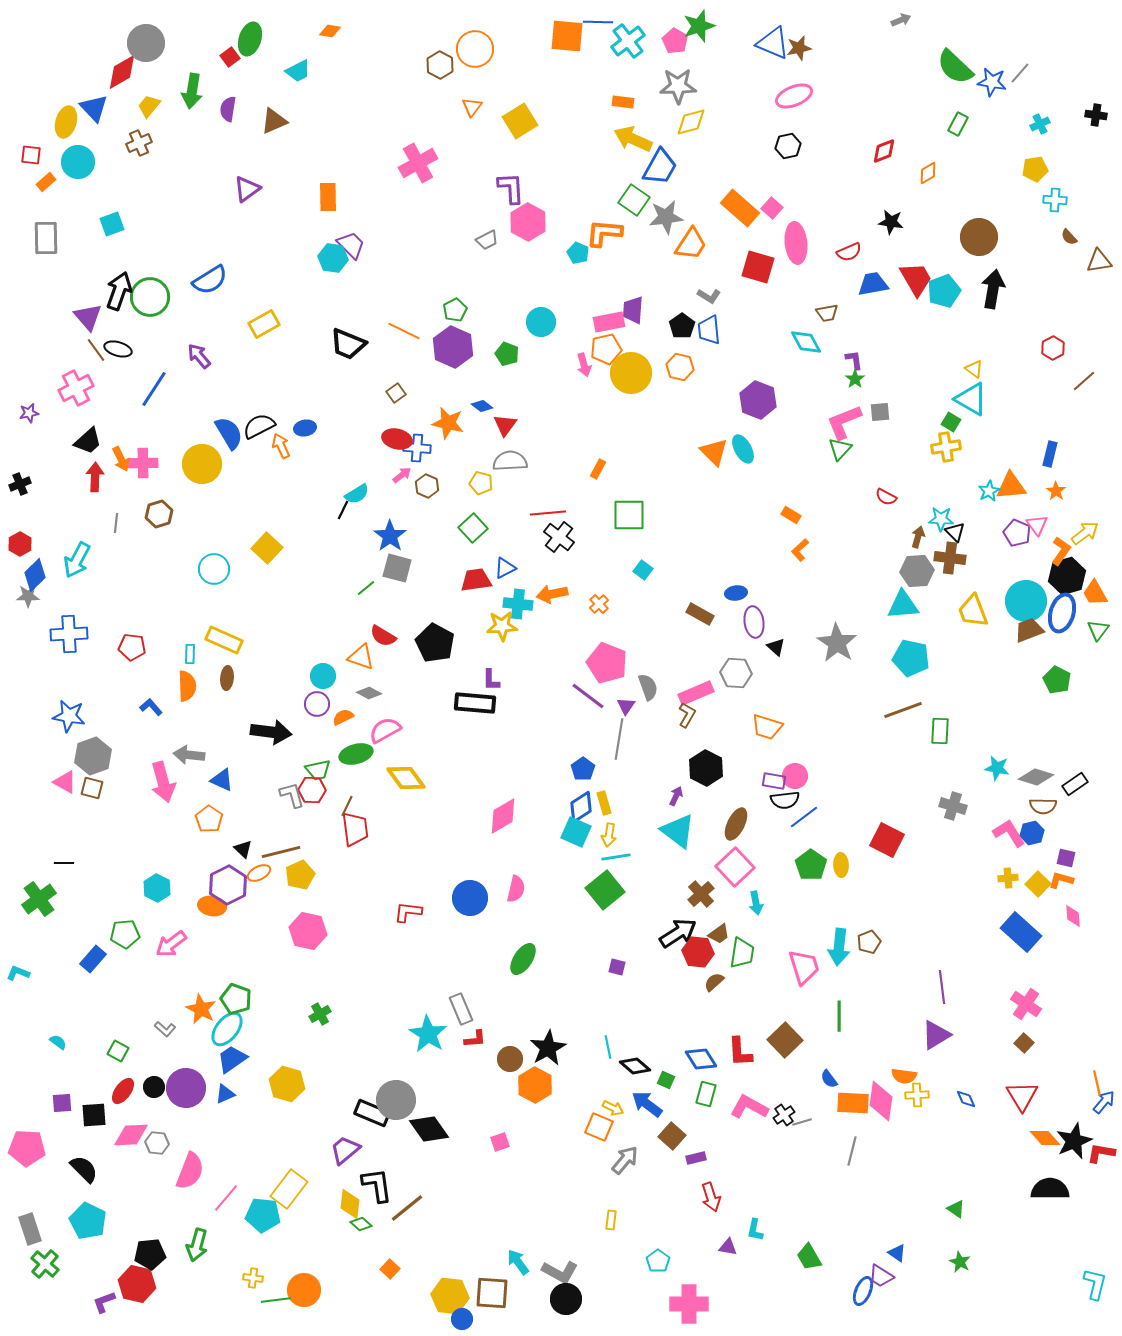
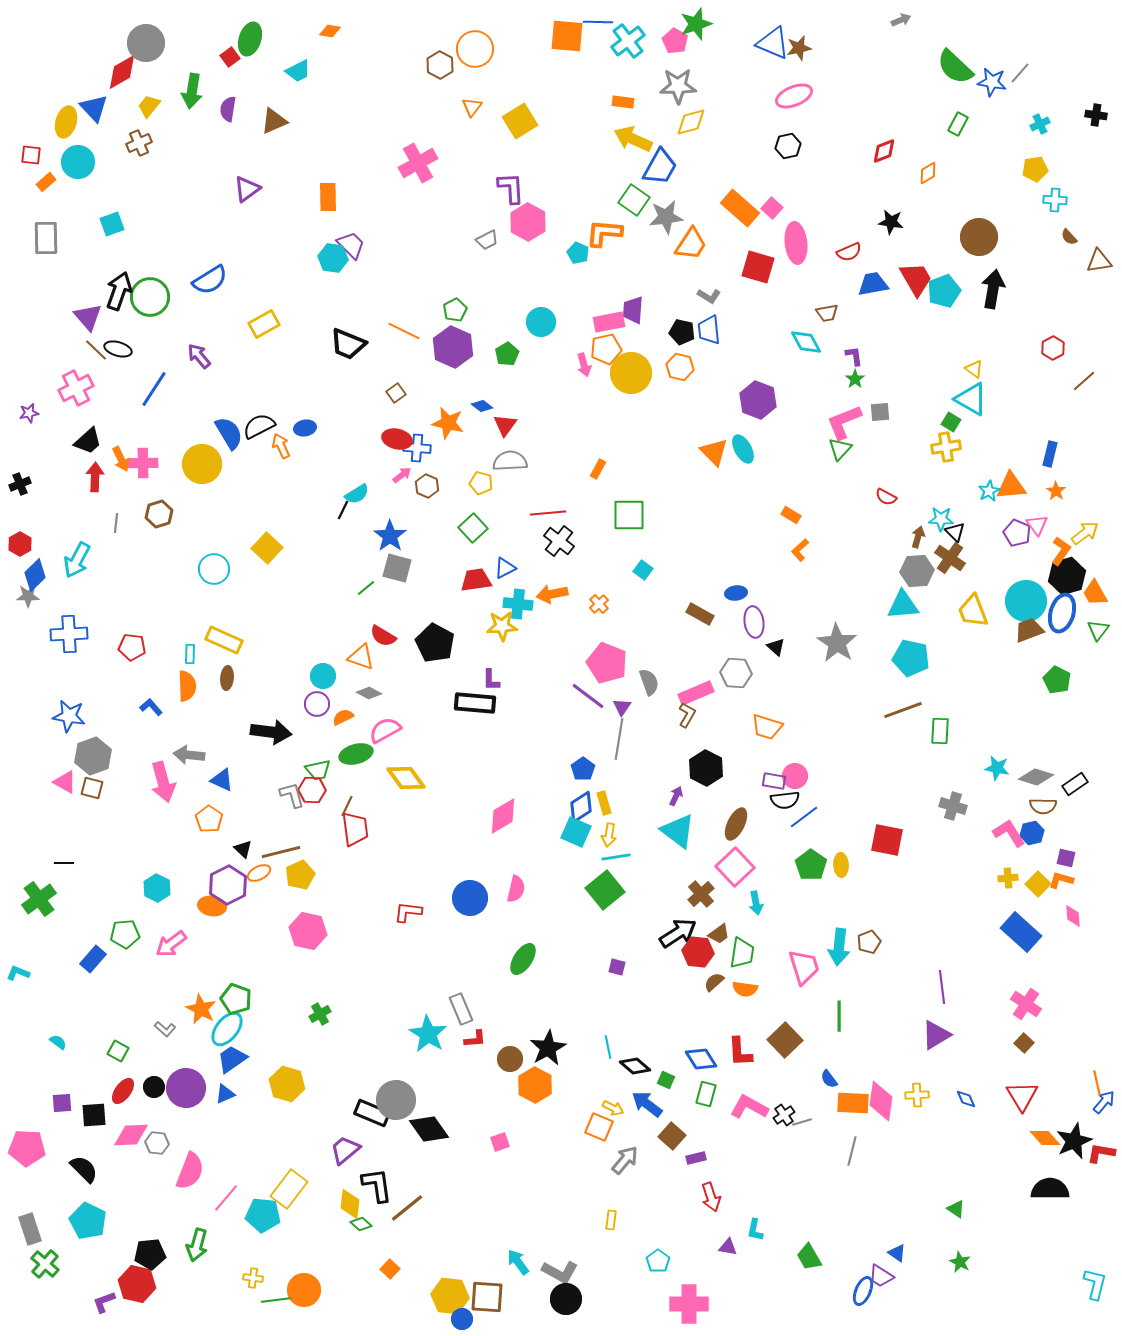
green star at (699, 26): moved 3 px left, 2 px up
black pentagon at (682, 326): moved 6 px down; rotated 25 degrees counterclockwise
brown line at (96, 350): rotated 10 degrees counterclockwise
green pentagon at (507, 354): rotated 20 degrees clockwise
purple L-shape at (854, 360): moved 4 px up
black cross at (559, 537): moved 4 px down
brown cross at (950, 558): rotated 28 degrees clockwise
gray semicircle at (648, 687): moved 1 px right, 5 px up
purple triangle at (626, 706): moved 4 px left, 1 px down
red square at (887, 840): rotated 16 degrees counterclockwise
orange semicircle at (904, 1076): moved 159 px left, 87 px up
brown square at (492, 1293): moved 5 px left, 4 px down
